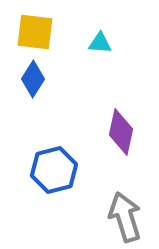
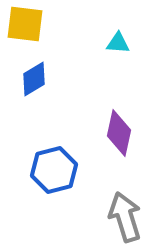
yellow square: moved 10 px left, 8 px up
cyan triangle: moved 18 px right
blue diamond: moved 1 px right; rotated 27 degrees clockwise
purple diamond: moved 2 px left, 1 px down
